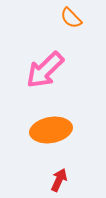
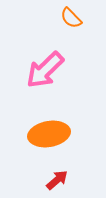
orange ellipse: moved 2 px left, 4 px down
red arrow: moved 2 px left; rotated 25 degrees clockwise
